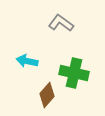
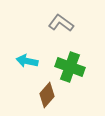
green cross: moved 4 px left, 6 px up; rotated 8 degrees clockwise
